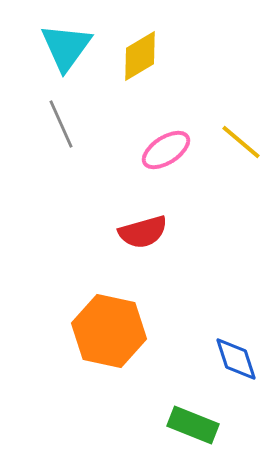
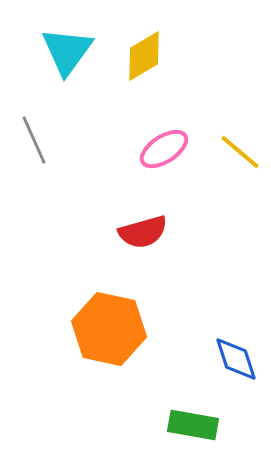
cyan triangle: moved 1 px right, 4 px down
yellow diamond: moved 4 px right
gray line: moved 27 px left, 16 px down
yellow line: moved 1 px left, 10 px down
pink ellipse: moved 2 px left, 1 px up
orange hexagon: moved 2 px up
green rectangle: rotated 12 degrees counterclockwise
